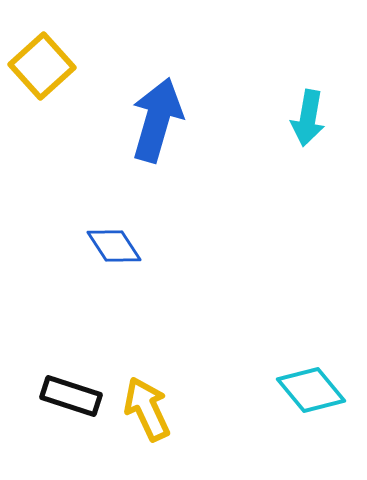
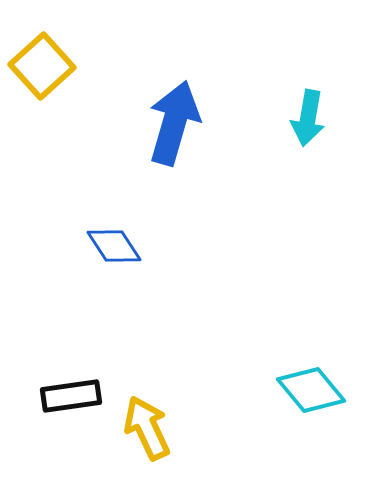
blue arrow: moved 17 px right, 3 px down
black rectangle: rotated 26 degrees counterclockwise
yellow arrow: moved 19 px down
